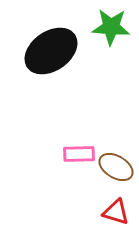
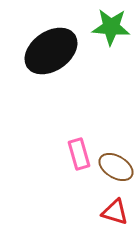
pink rectangle: rotated 76 degrees clockwise
red triangle: moved 1 px left
